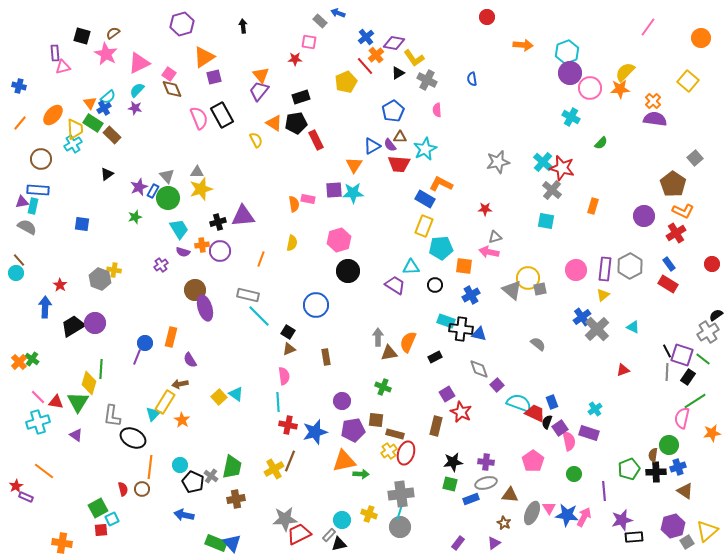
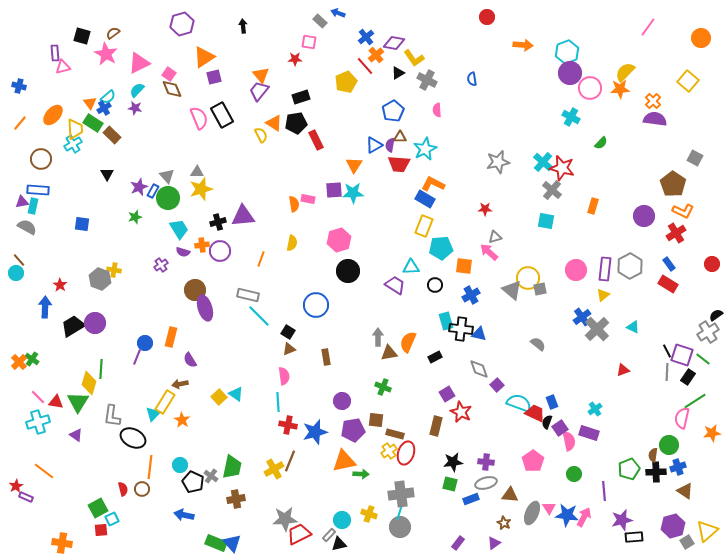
yellow semicircle at (256, 140): moved 5 px right, 5 px up
purple semicircle at (390, 145): rotated 48 degrees clockwise
blue triangle at (372, 146): moved 2 px right, 1 px up
gray square at (695, 158): rotated 21 degrees counterclockwise
black triangle at (107, 174): rotated 24 degrees counterclockwise
orange L-shape at (441, 184): moved 8 px left
pink arrow at (489, 252): rotated 30 degrees clockwise
cyan rectangle at (446, 321): rotated 54 degrees clockwise
